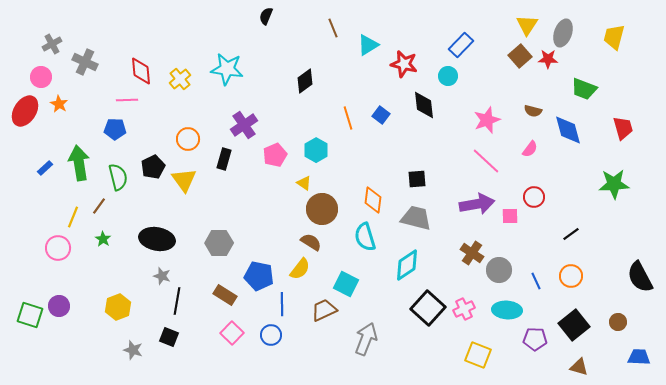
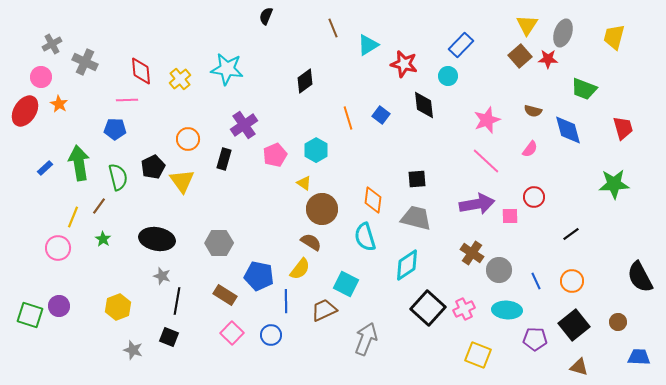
yellow triangle at (184, 180): moved 2 px left, 1 px down
orange circle at (571, 276): moved 1 px right, 5 px down
blue line at (282, 304): moved 4 px right, 3 px up
